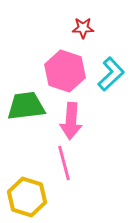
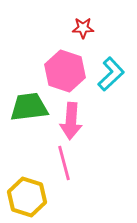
green trapezoid: moved 3 px right, 1 px down
